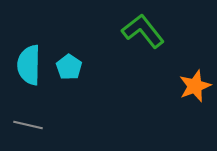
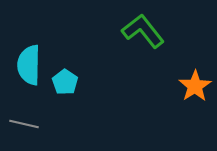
cyan pentagon: moved 4 px left, 15 px down
orange star: rotated 12 degrees counterclockwise
gray line: moved 4 px left, 1 px up
